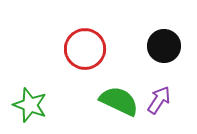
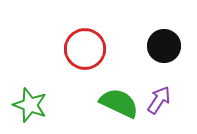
green semicircle: moved 2 px down
